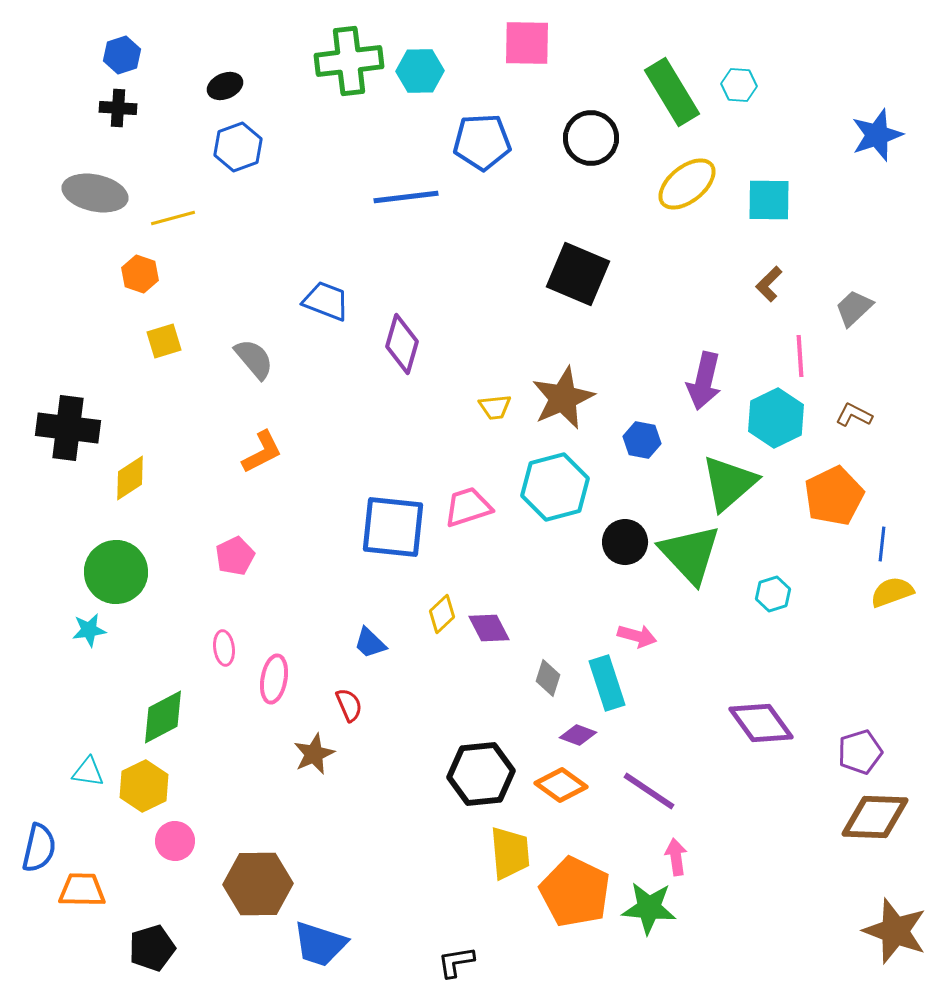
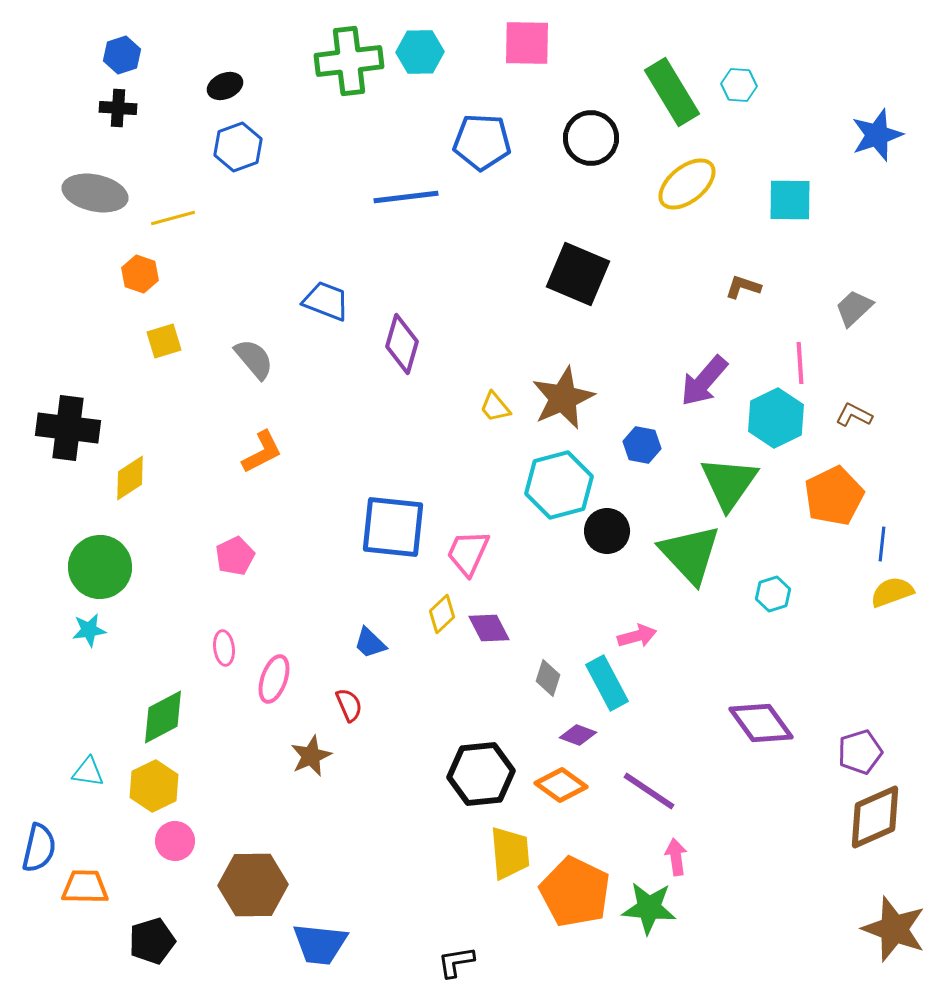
cyan hexagon at (420, 71): moved 19 px up
blue pentagon at (482, 142): rotated 6 degrees clockwise
cyan square at (769, 200): moved 21 px right
brown L-shape at (769, 284): moved 26 px left, 3 px down; rotated 63 degrees clockwise
pink line at (800, 356): moved 7 px down
purple arrow at (704, 381): rotated 28 degrees clockwise
yellow trapezoid at (495, 407): rotated 56 degrees clockwise
blue hexagon at (642, 440): moved 5 px down
green triangle at (729, 483): rotated 14 degrees counterclockwise
cyan hexagon at (555, 487): moved 4 px right, 2 px up
pink trapezoid at (468, 507): moved 46 px down; rotated 48 degrees counterclockwise
black circle at (625, 542): moved 18 px left, 11 px up
green circle at (116, 572): moved 16 px left, 5 px up
pink arrow at (637, 636): rotated 30 degrees counterclockwise
pink ellipse at (274, 679): rotated 9 degrees clockwise
cyan rectangle at (607, 683): rotated 10 degrees counterclockwise
brown star at (314, 754): moved 3 px left, 2 px down
yellow hexagon at (144, 786): moved 10 px right
brown diamond at (875, 817): rotated 26 degrees counterclockwise
brown hexagon at (258, 884): moved 5 px left, 1 px down
orange trapezoid at (82, 890): moved 3 px right, 3 px up
brown star at (895, 931): moved 1 px left, 2 px up
blue trapezoid at (320, 944): rotated 12 degrees counterclockwise
black pentagon at (152, 948): moved 7 px up
